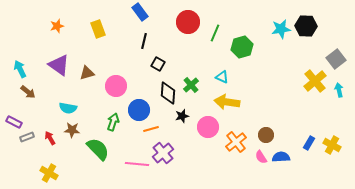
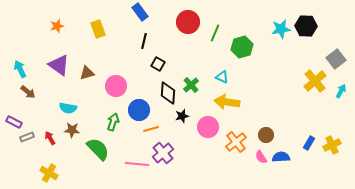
cyan arrow at (339, 90): moved 2 px right, 1 px down; rotated 40 degrees clockwise
yellow cross at (332, 145): rotated 36 degrees clockwise
